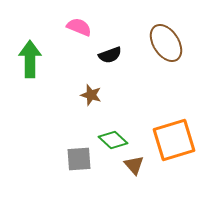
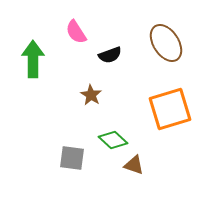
pink semicircle: moved 3 px left, 5 px down; rotated 145 degrees counterclockwise
green arrow: moved 3 px right
brown star: rotated 15 degrees clockwise
orange square: moved 4 px left, 31 px up
gray square: moved 7 px left, 1 px up; rotated 12 degrees clockwise
brown triangle: rotated 30 degrees counterclockwise
